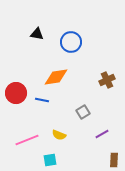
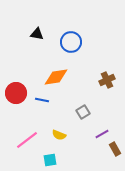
pink line: rotated 15 degrees counterclockwise
brown rectangle: moved 1 px right, 11 px up; rotated 32 degrees counterclockwise
